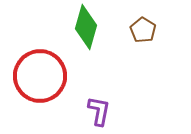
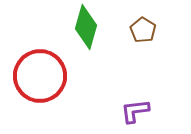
purple L-shape: moved 36 px right; rotated 108 degrees counterclockwise
